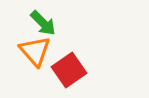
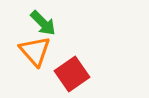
red square: moved 3 px right, 4 px down
